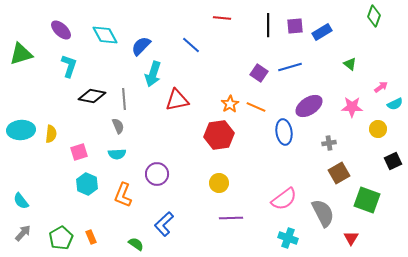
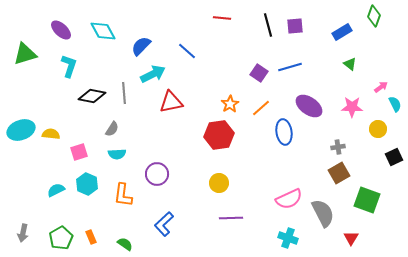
black line at (268, 25): rotated 15 degrees counterclockwise
blue rectangle at (322, 32): moved 20 px right
cyan diamond at (105, 35): moved 2 px left, 4 px up
blue line at (191, 45): moved 4 px left, 6 px down
green triangle at (21, 54): moved 4 px right
cyan arrow at (153, 74): rotated 135 degrees counterclockwise
gray line at (124, 99): moved 6 px up
red triangle at (177, 100): moved 6 px left, 2 px down
cyan semicircle at (395, 104): rotated 91 degrees counterclockwise
purple ellipse at (309, 106): rotated 68 degrees clockwise
orange line at (256, 107): moved 5 px right, 1 px down; rotated 66 degrees counterclockwise
gray semicircle at (118, 126): moved 6 px left, 3 px down; rotated 56 degrees clockwise
cyan ellipse at (21, 130): rotated 16 degrees counterclockwise
yellow semicircle at (51, 134): rotated 90 degrees counterclockwise
gray cross at (329, 143): moved 9 px right, 4 px down
black square at (393, 161): moved 1 px right, 4 px up
orange L-shape at (123, 195): rotated 15 degrees counterclockwise
pink semicircle at (284, 199): moved 5 px right; rotated 12 degrees clockwise
cyan semicircle at (21, 201): moved 35 px right, 11 px up; rotated 102 degrees clockwise
gray arrow at (23, 233): rotated 150 degrees clockwise
green semicircle at (136, 244): moved 11 px left
